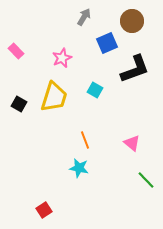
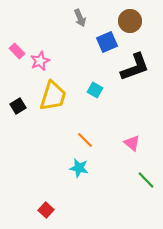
gray arrow: moved 4 px left, 1 px down; rotated 126 degrees clockwise
brown circle: moved 2 px left
blue square: moved 1 px up
pink rectangle: moved 1 px right
pink star: moved 22 px left, 3 px down
black L-shape: moved 2 px up
yellow trapezoid: moved 1 px left, 1 px up
black square: moved 1 px left, 2 px down; rotated 28 degrees clockwise
orange line: rotated 24 degrees counterclockwise
red square: moved 2 px right; rotated 14 degrees counterclockwise
